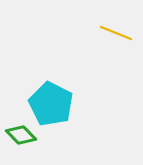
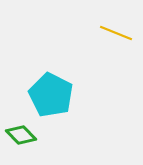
cyan pentagon: moved 9 px up
